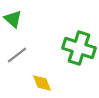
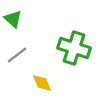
green cross: moved 5 px left
